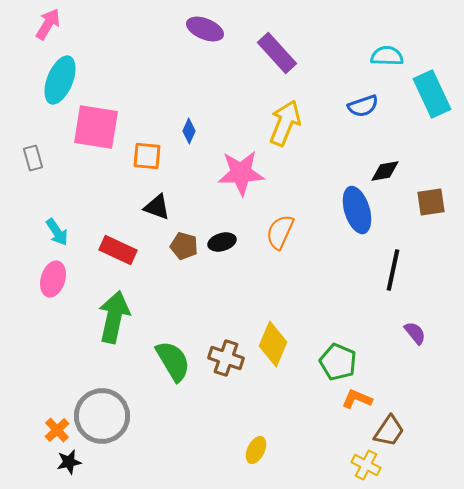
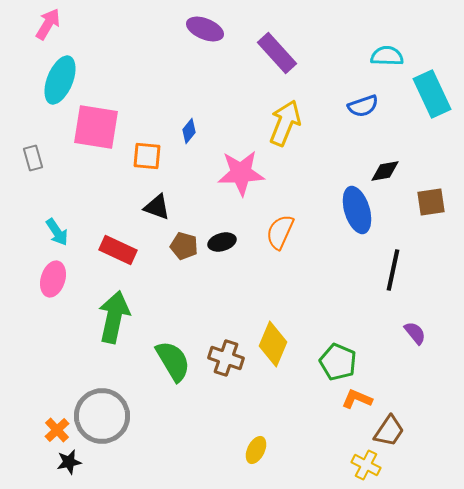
blue diamond: rotated 15 degrees clockwise
